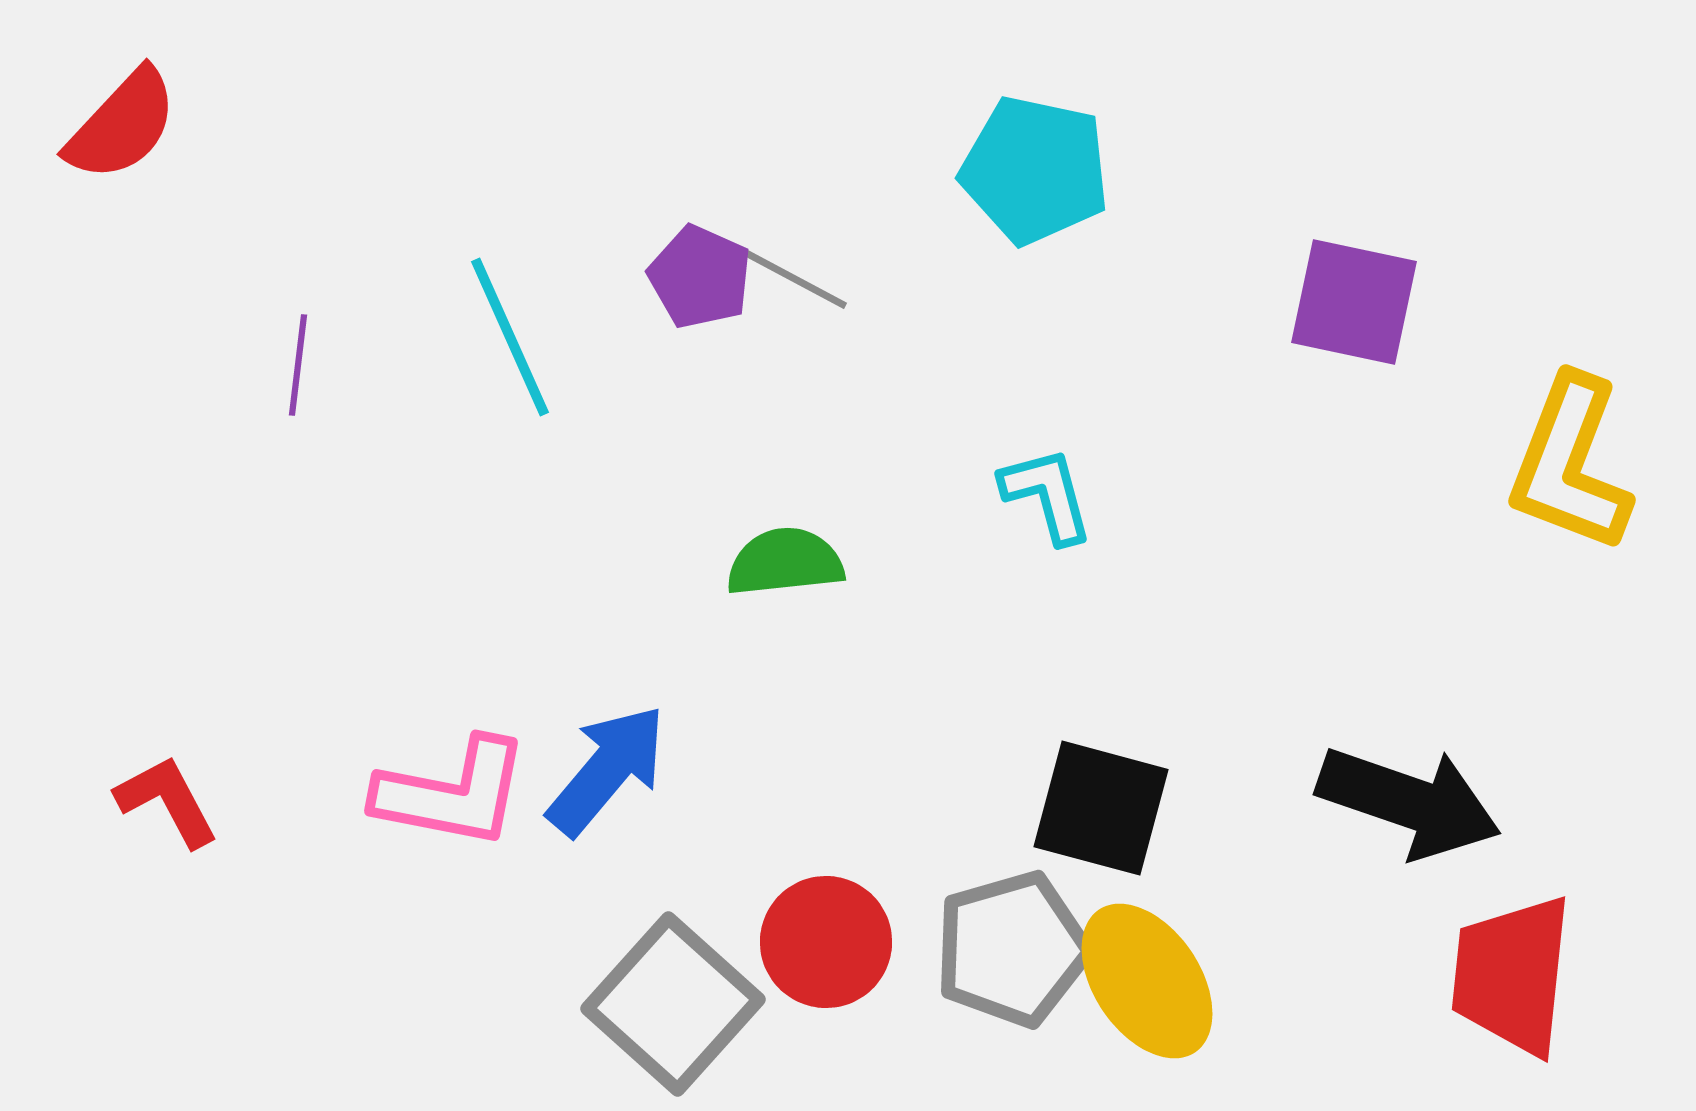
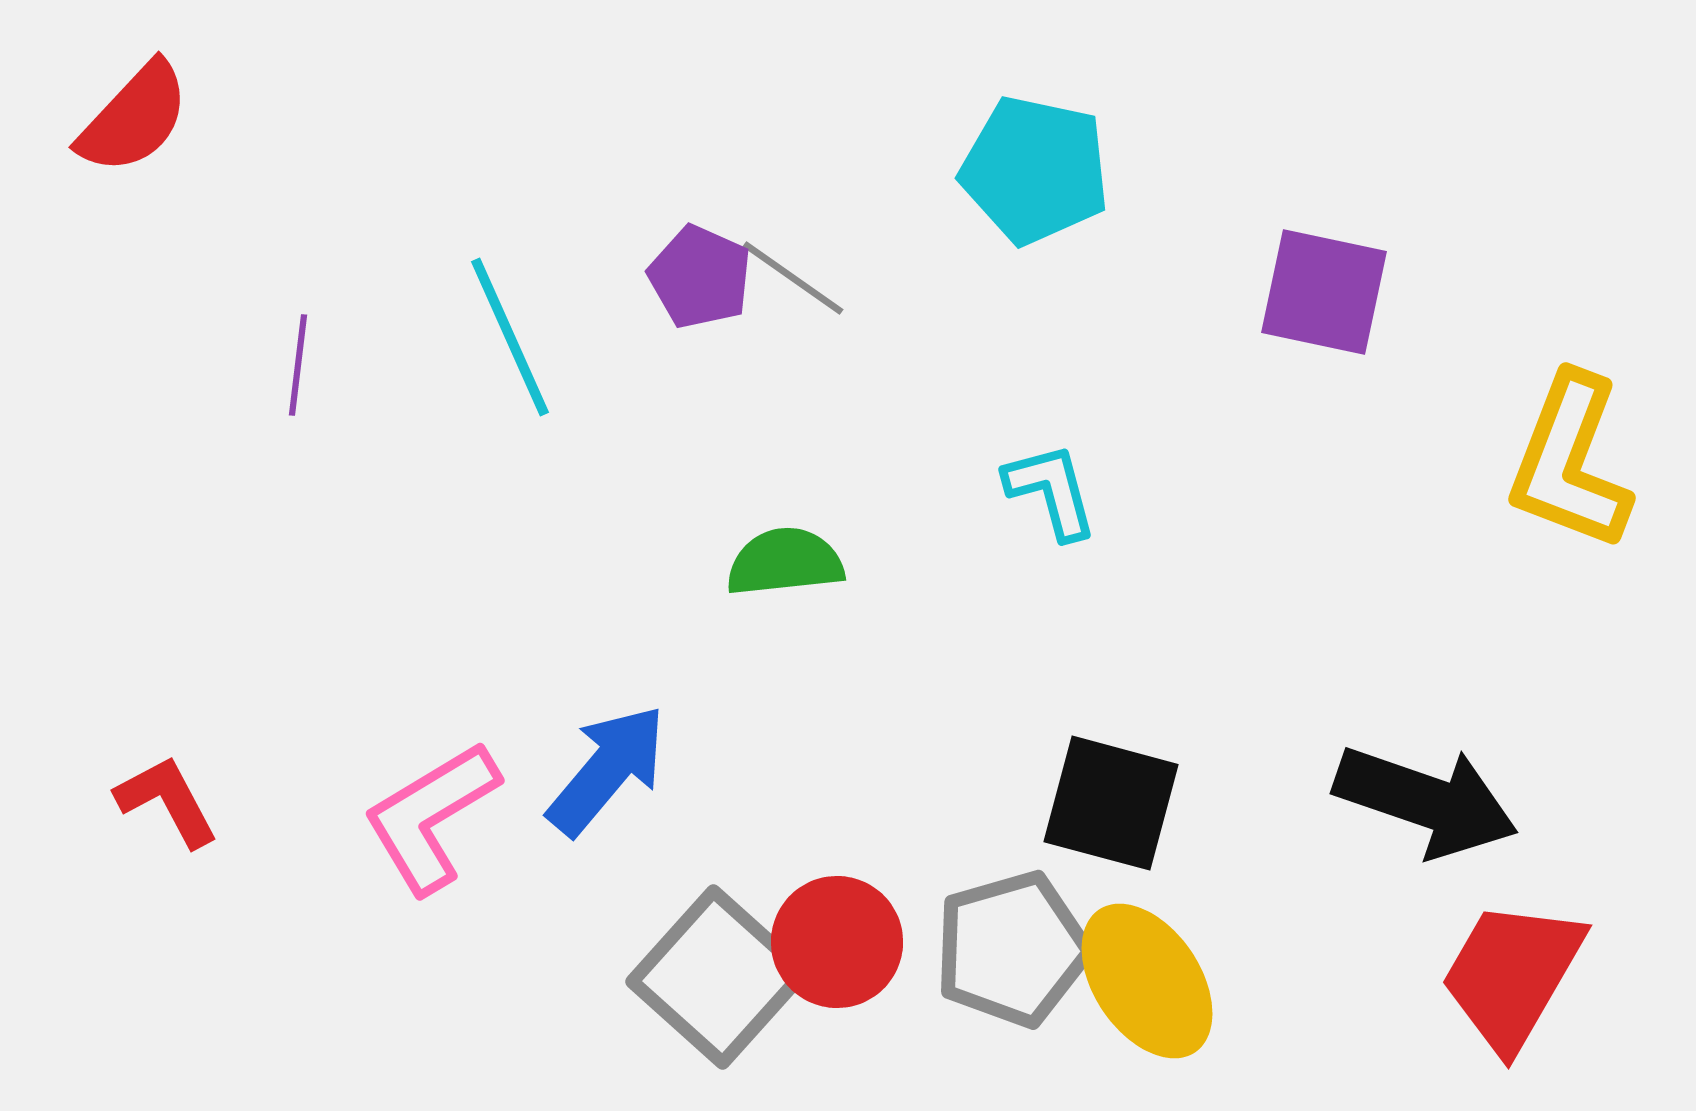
red semicircle: moved 12 px right, 7 px up
gray line: rotated 7 degrees clockwise
purple square: moved 30 px left, 10 px up
yellow L-shape: moved 2 px up
cyan L-shape: moved 4 px right, 4 px up
pink L-shape: moved 21 px left, 24 px down; rotated 138 degrees clockwise
black arrow: moved 17 px right, 1 px up
black square: moved 10 px right, 5 px up
red circle: moved 11 px right
red trapezoid: rotated 24 degrees clockwise
gray square: moved 45 px right, 27 px up
